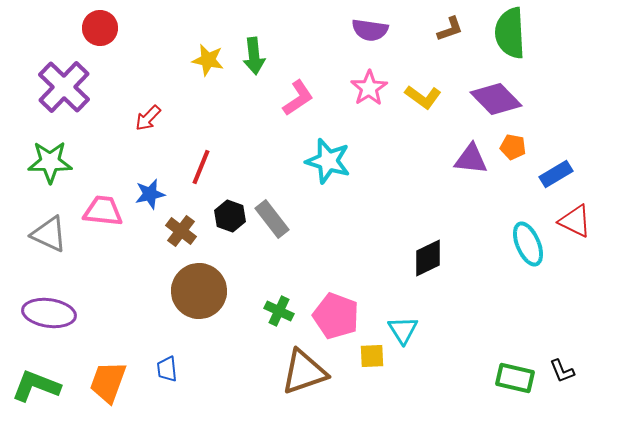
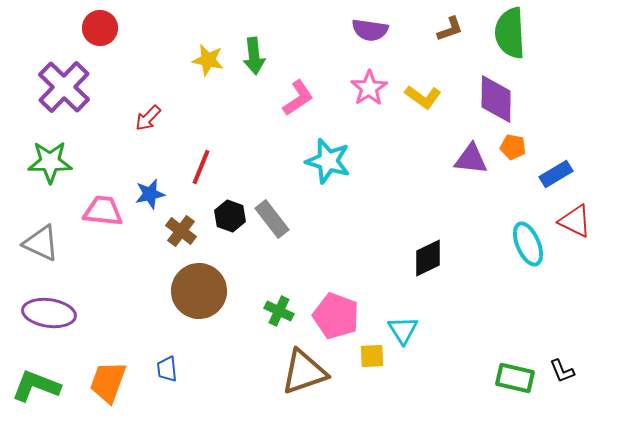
purple diamond: rotated 45 degrees clockwise
gray triangle: moved 8 px left, 9 px down
